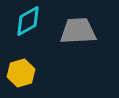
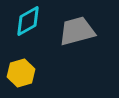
gray trapezoid: moved 1 px left; rotated 12 degrees counterclockwise
